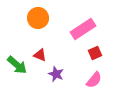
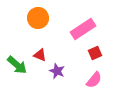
purple star: moved 1 px right, 3 px up
